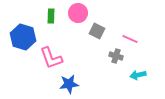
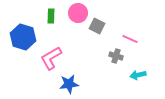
gray square: moved 5 px up
pink L-shape: rotated 80 degrees clockwise
